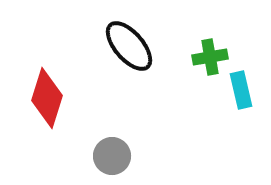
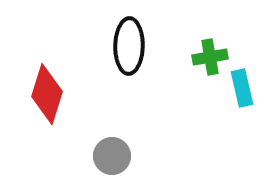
black ellipse: rotated 42 degrees clockwise
cyan rectangle: moved 1 px right, 2 px up
red diamond: moved 4 px up
